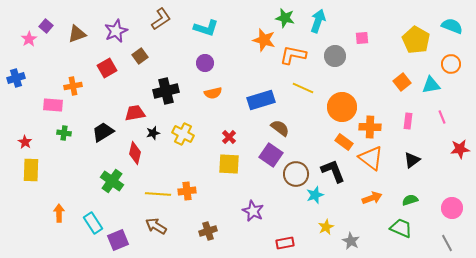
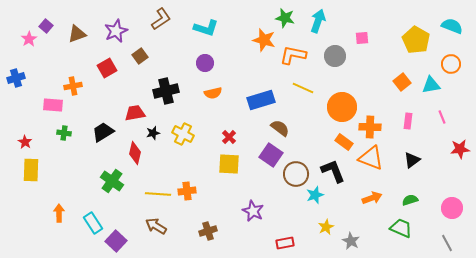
orange triangle at (371, 158): rotated 16 degrees counterclockwise
purple square at (118, 240): moved 2 px left, 1 px down; rotated 25 degrees counterclockwise
